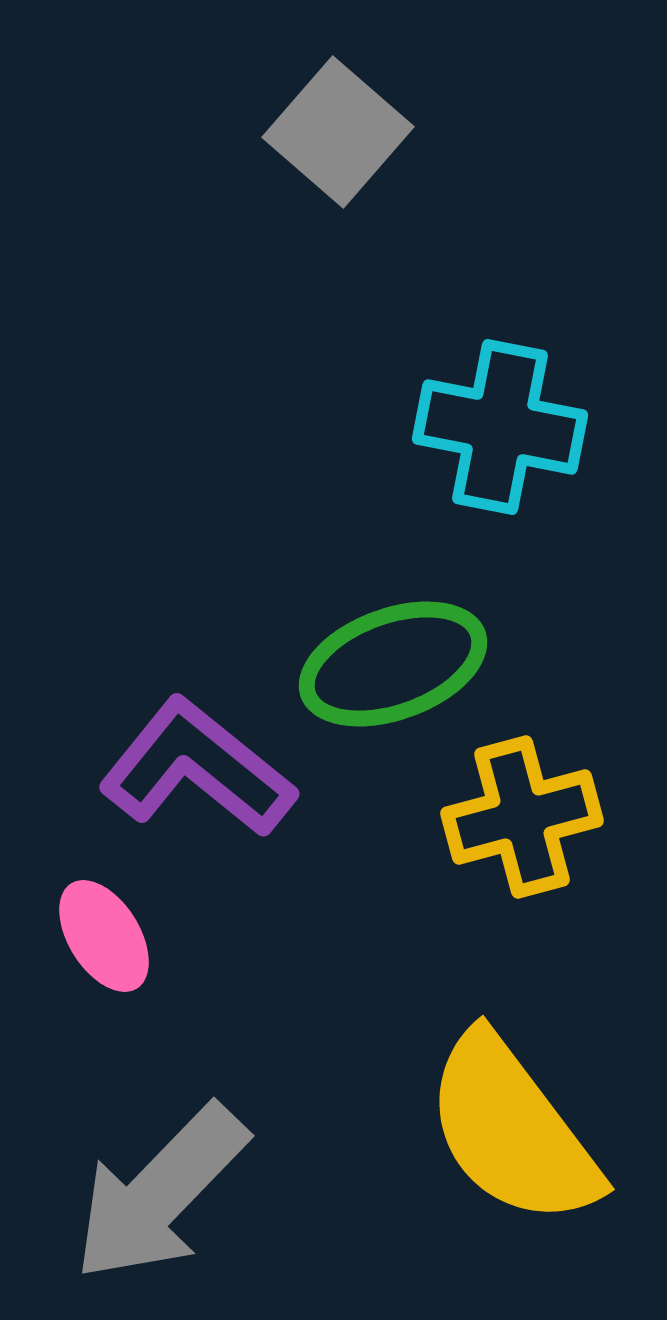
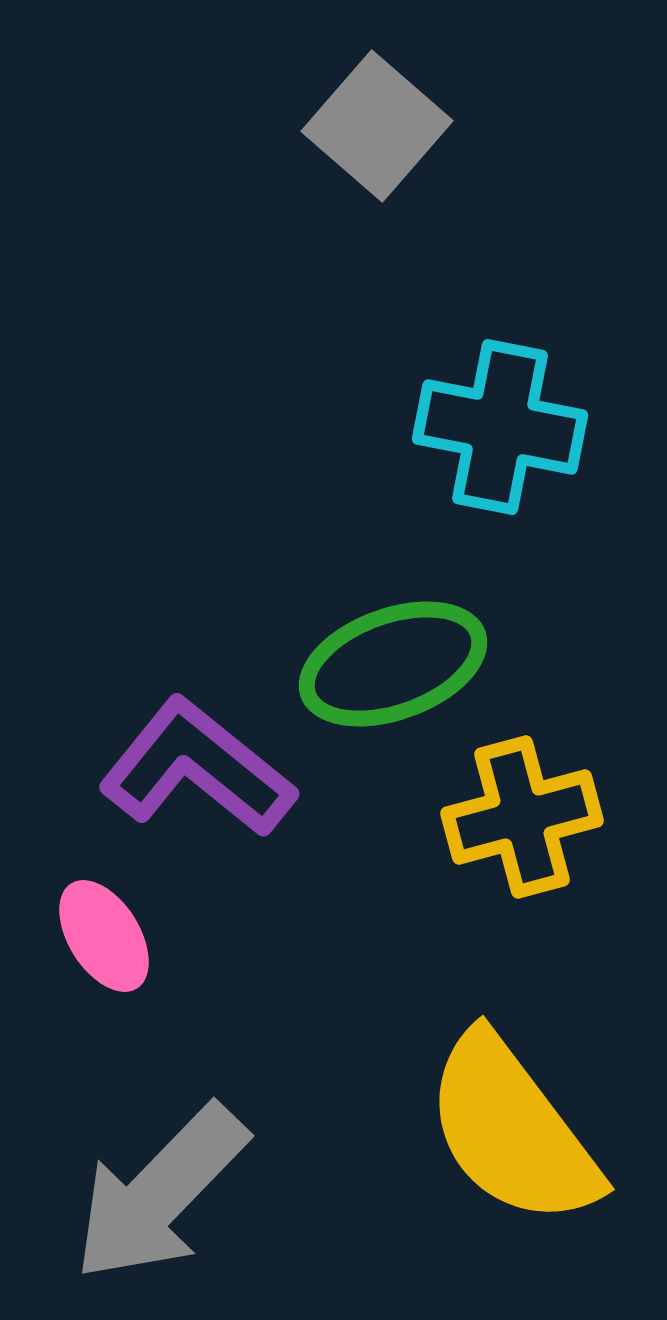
gray square: moved 39 px right, 6 px up
